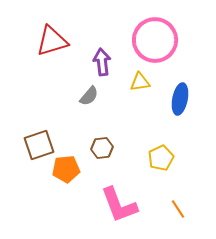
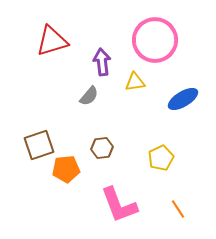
yellow triangle: moved 5 px left
blue ellipse: moved 3 px right; rotated 48 degrees clockwise
